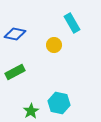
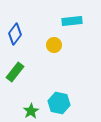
cyan rectangle: moved 2 px up; rotated 66 degrees counterclockwise
blue diamond: rotated 65 degrees counterclockwise
green rectangle: rotated 24 degrees counterclockwise
